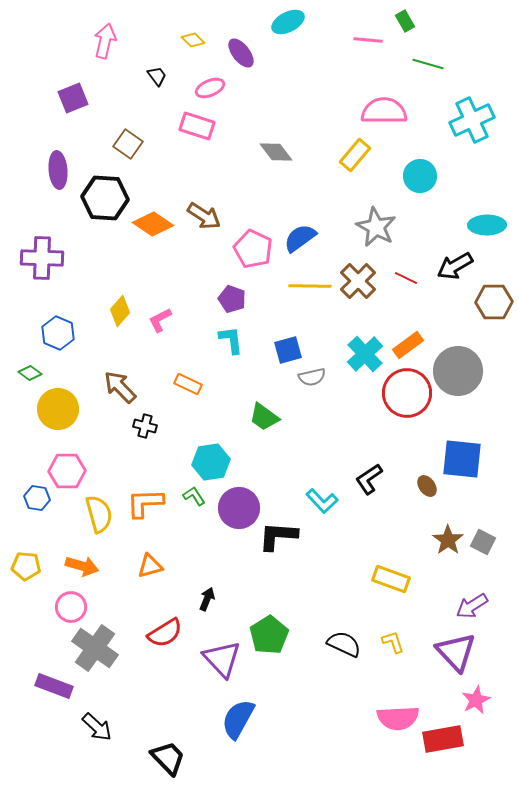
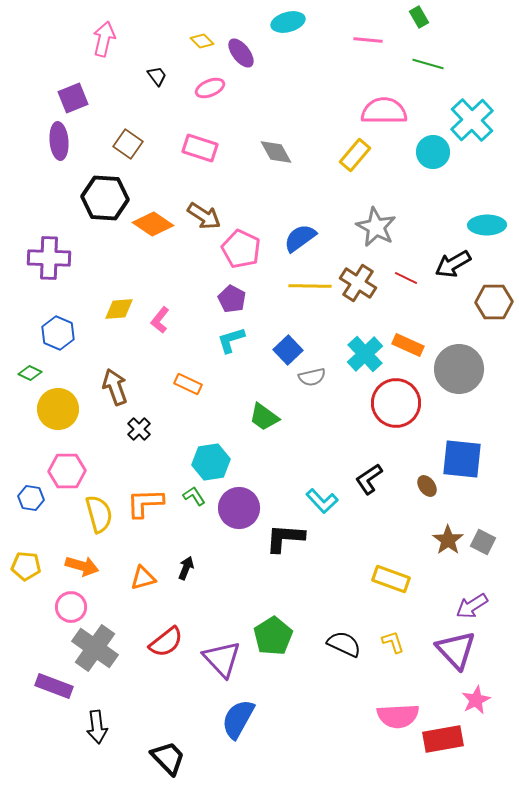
green rectangle at (405, 21): moved 14 px right, 4 px up
cyan ellipse at (288, 22): rotated 12 degrees clockwise
yellow diamond at (193, 40): moved 9 px right, 1 px down
pink arrow at (105, 41): moved 1 px left, 2 px up
cyan cross at (472, 120): rotated 18 degrees counterclockwise
pink rectangle at (197, 126): moved 3 px right, 22 px down
gray diamond at (276, 152): rotated 8 degrees clockwise
purple ellipse at (58, 170): moved 1 px right, 29 px up
cyan circle at (420, 176): moved 13 px right, 24 px up
pink pentagon at (253, 249): moved 12 px left
purple cross at (42, 258): moved 7 px right
black arrow at (455, 266): moved 2 px left, 2 px up
brown cross at (358, 281): moved 2 px down; rotated 12 degrees counterclockwise
purple pentagon at (232, 299): rotated 8 degrees clockwise
yellow diamond at (120, 311): moved 1 px left, 2 px up; rotated 44 degrees clockwise
pink L-shape at (160, 320): rotated 24 degrees counterclockwise
cyan L-shape at (231, 340): rotated 100 degrees counterclockwise
orange rectangle at (408, 345): rotated 60 degrees clockwise
blue square at (288, 350): rotated 28 degrees counterclockwise
gray circle at (458, 371): moved 1 px right, 2 px up
green diamond at (30, 373): rotated 10 degrees counterclockwise
brown arrow at (120, 387): moved 5 px left; rotated 24 degrees clockwise
red circle at (407, 393): moved 11 px left, 10 px down
black cross at (145, 426): moved 6 px left, 3 px down; rotated 30 degrees clockwise
blue hexagon at (37, 498): moved 6 px left
black L-shape at (278, 536): moved 7 px right, 2 px down
orange triangle at (150, 566): moved 7 px left, 12 px down
black arrow at (207, 599): moved 21 px left, 31 px up
red semicircle at (165, 633): moved 1 px right, 9 px down; rotated 6 degrees counterclockwise
green pentagon at (269, 635): moved 4 px right, 1 px down
purple triangle at (456, 652): moved 2 px up
pink semicircle at (398, 718): moved 2 px up
black arrow at (97, 727): rotated 40 degrees clockwise
